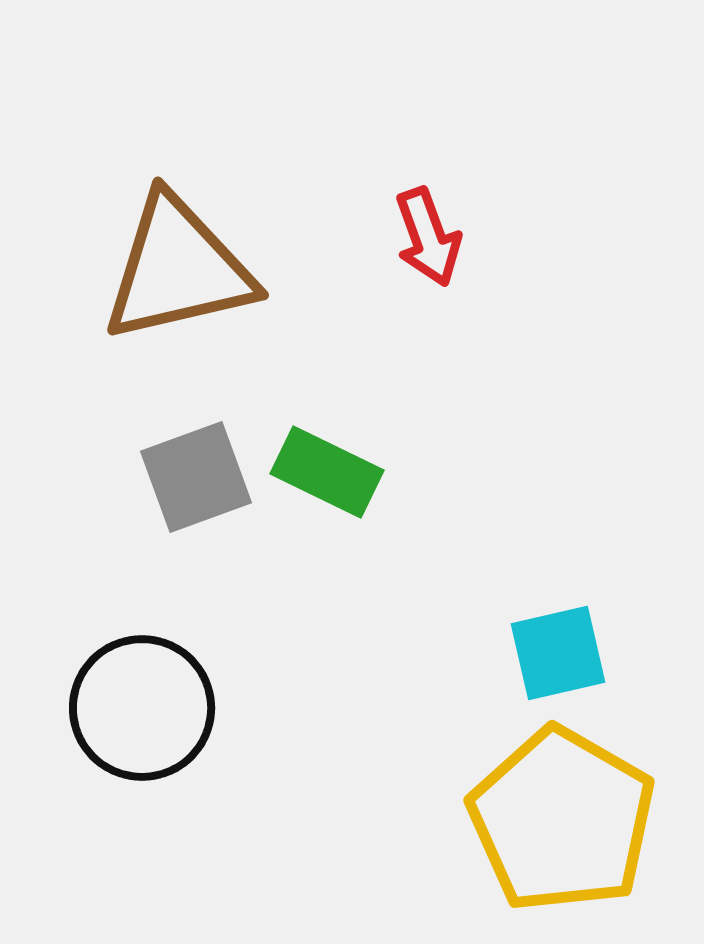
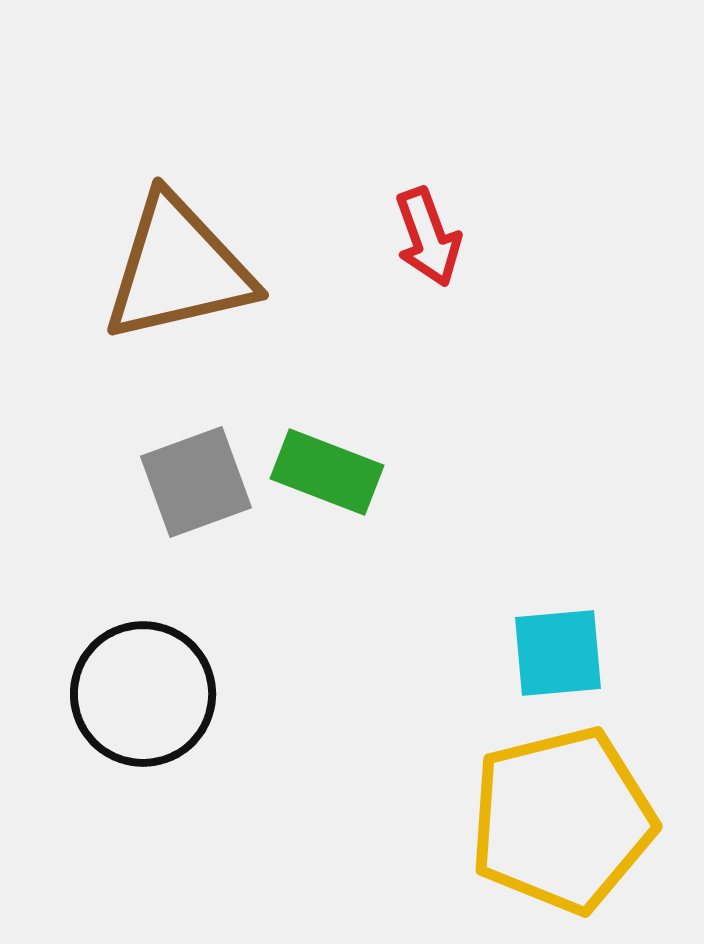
green rectangle: rotated 5 degrees counterclockwise
gray square: moved 5 px down
cyan square: rotated 8 degrees clockwise
black circle: moved 1 px right, 14 px up
yellow pentagon: rotated 28 degrees clockwise
